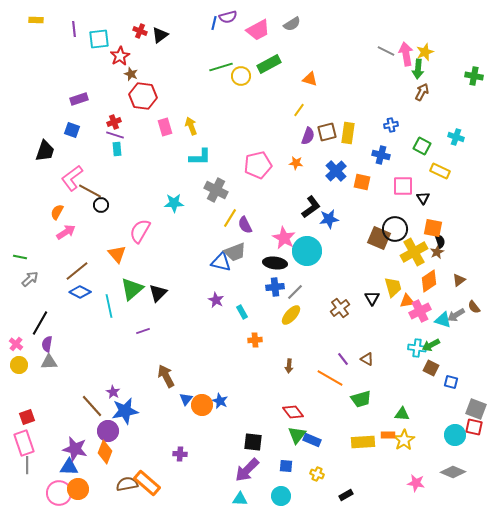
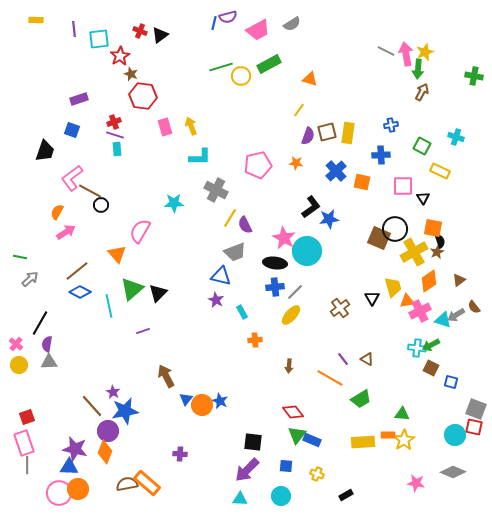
blue cross at (381, 155): rotated 18 degrees counterclockwise
blue triangle at (221, 262): moved 14 px down
green trapezoid at (361, 399): rotated 15 degrees counterclockwise
